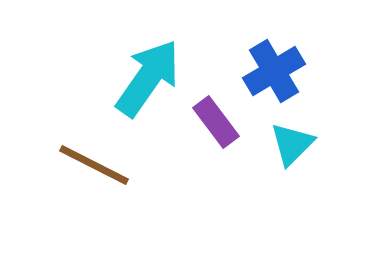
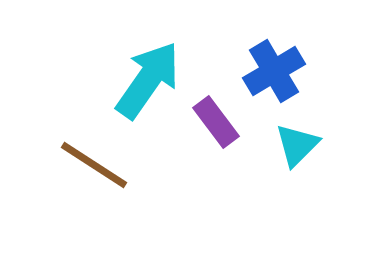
cyan arrow: moved 2 px down
cyan triangle: moved 5 px right, 1 px down
brown line: rotated 6 degrees clockwise
